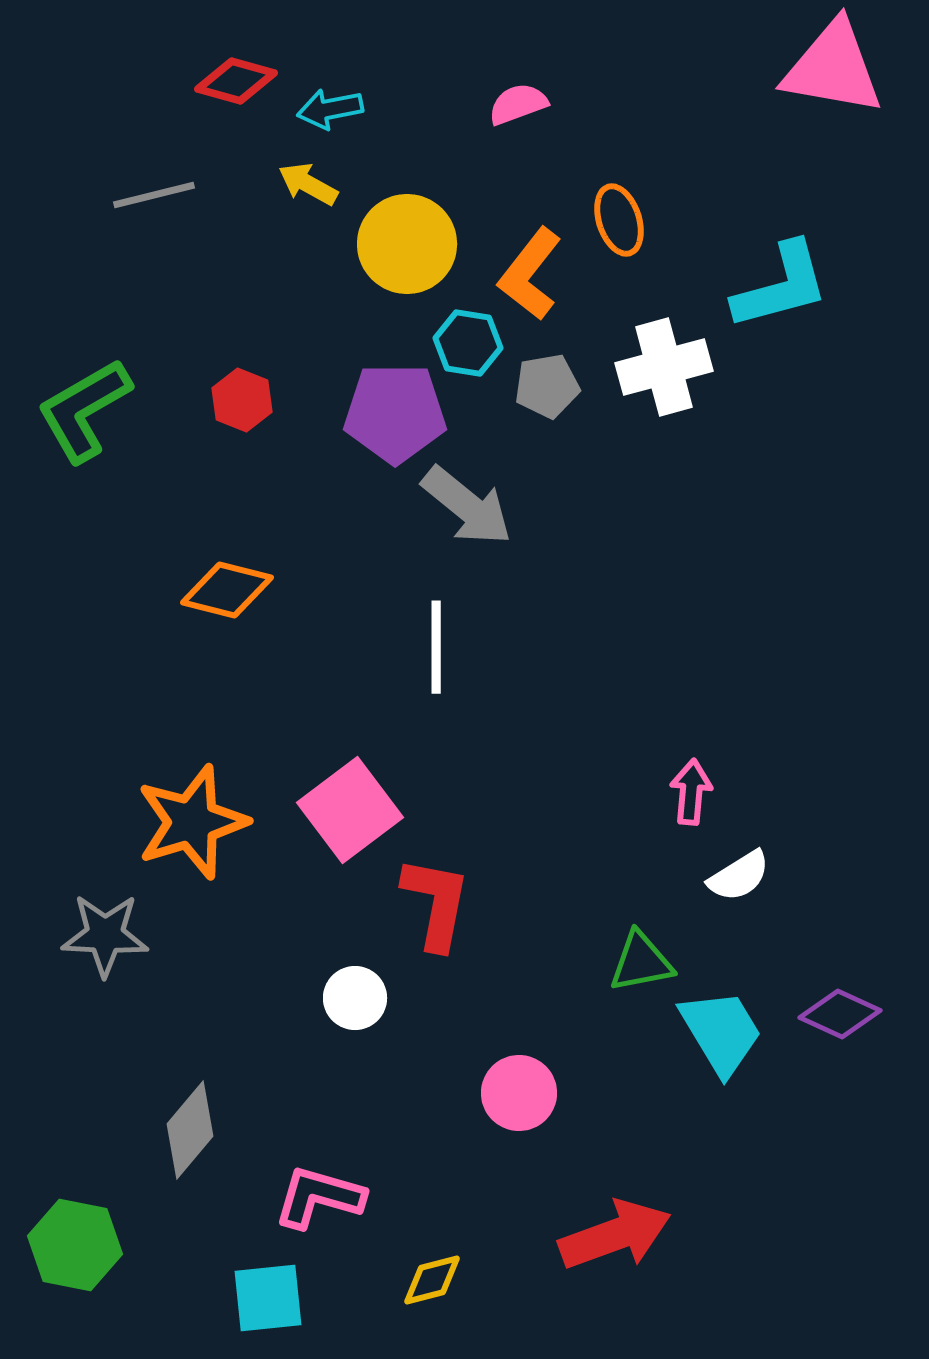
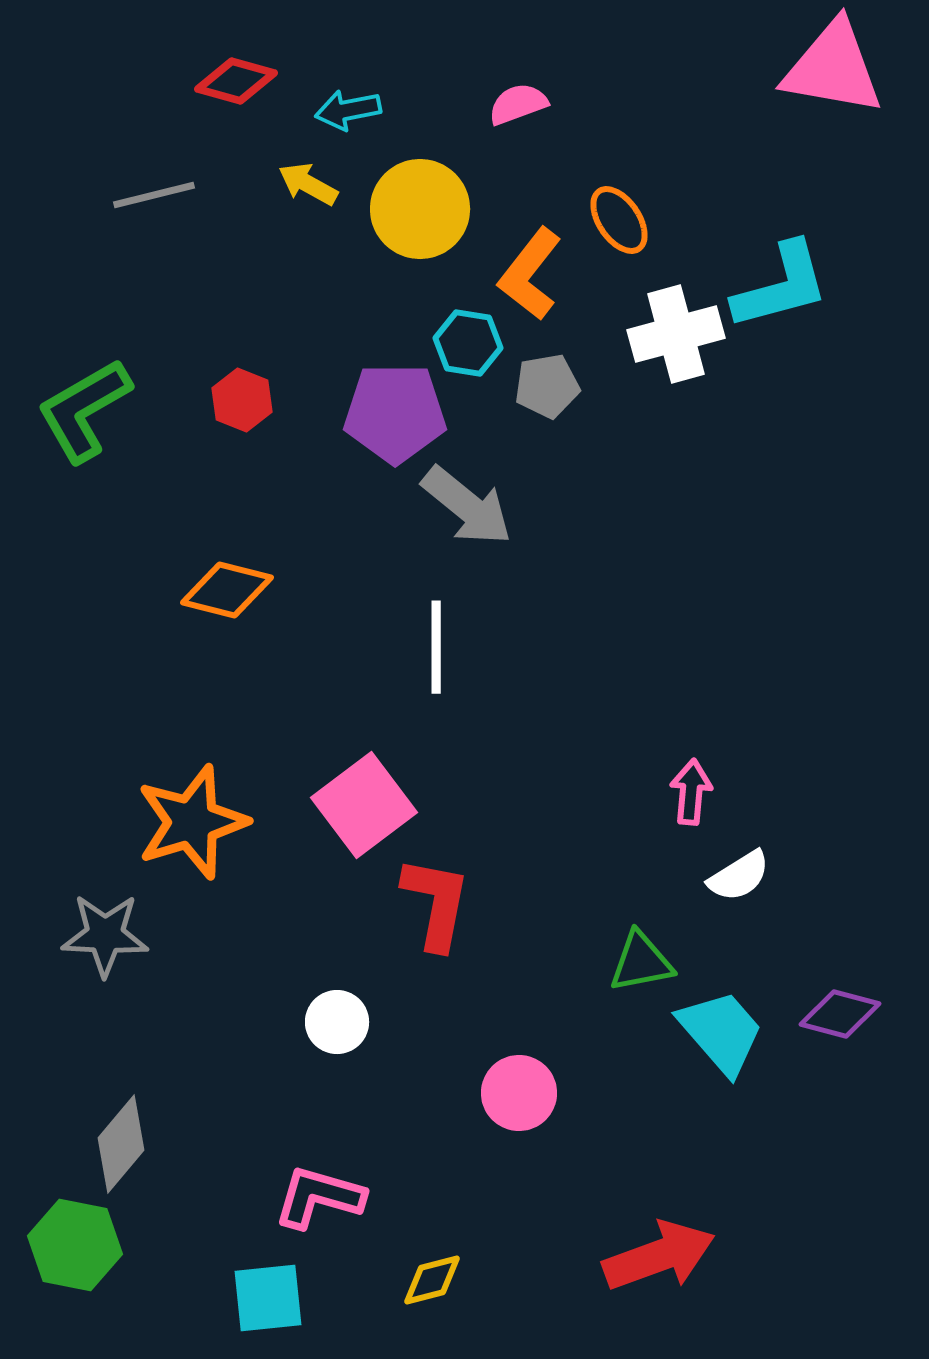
cyan arrow: moved 18 px right, 1 px down
orange ellipse: rotated 16 degrees counterclockwise
yellow circle: moved 13 px right, 35 px up
white cross: moved 12 px right, 33 px up
pink square: moved 14 px right, 5 px up
white circle: moved 18 px left, 24 px down
purple diamond: rotated 10 degrees counterclockwise
cyan trapezoid: rotated 10 degrees counterclockwise
gray diamond: moved 69 px left, 14 px down
red arrow: moved 44 px right, 21 px down
